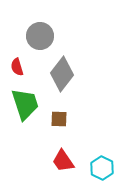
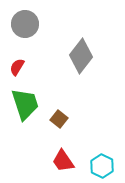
gray circle: moved 15 px left, 12 px up
red semicircle: rotated 48 degrees clockwise
gray diamond: moved 19 px right, 18 px up
brown square: rotated 36 degrees clockwise
cyan hexagon: moved 2 px up
